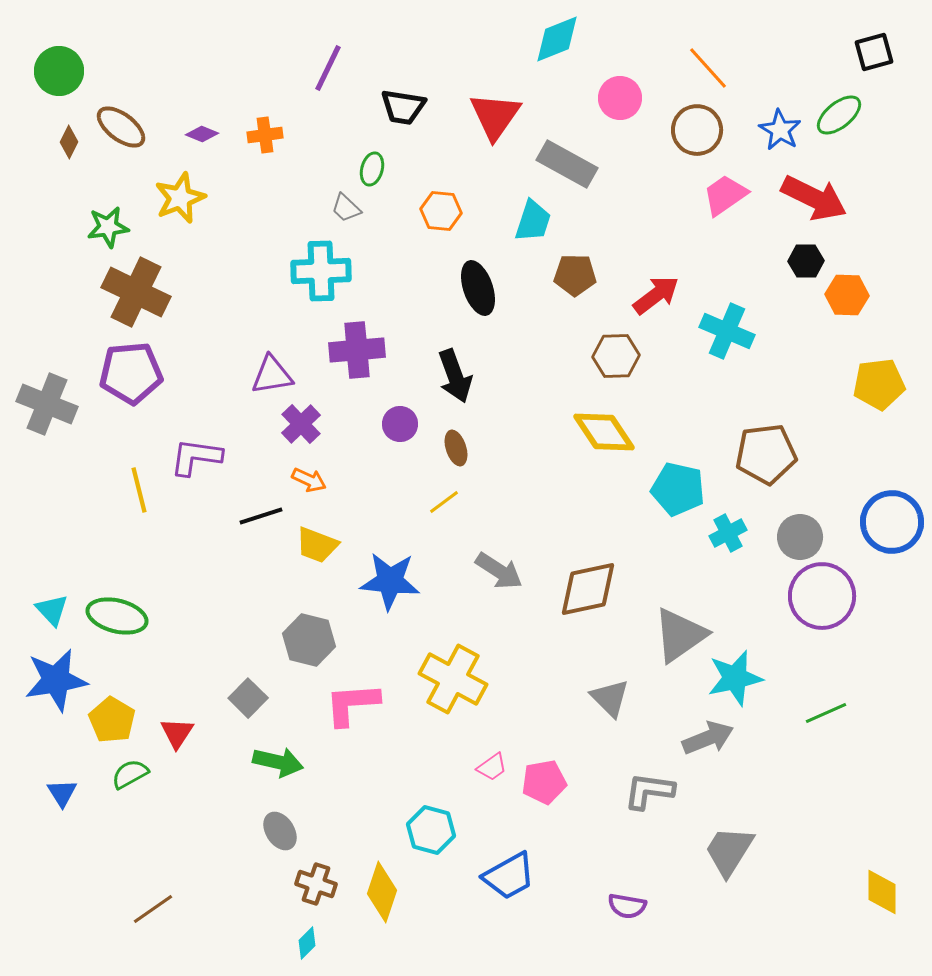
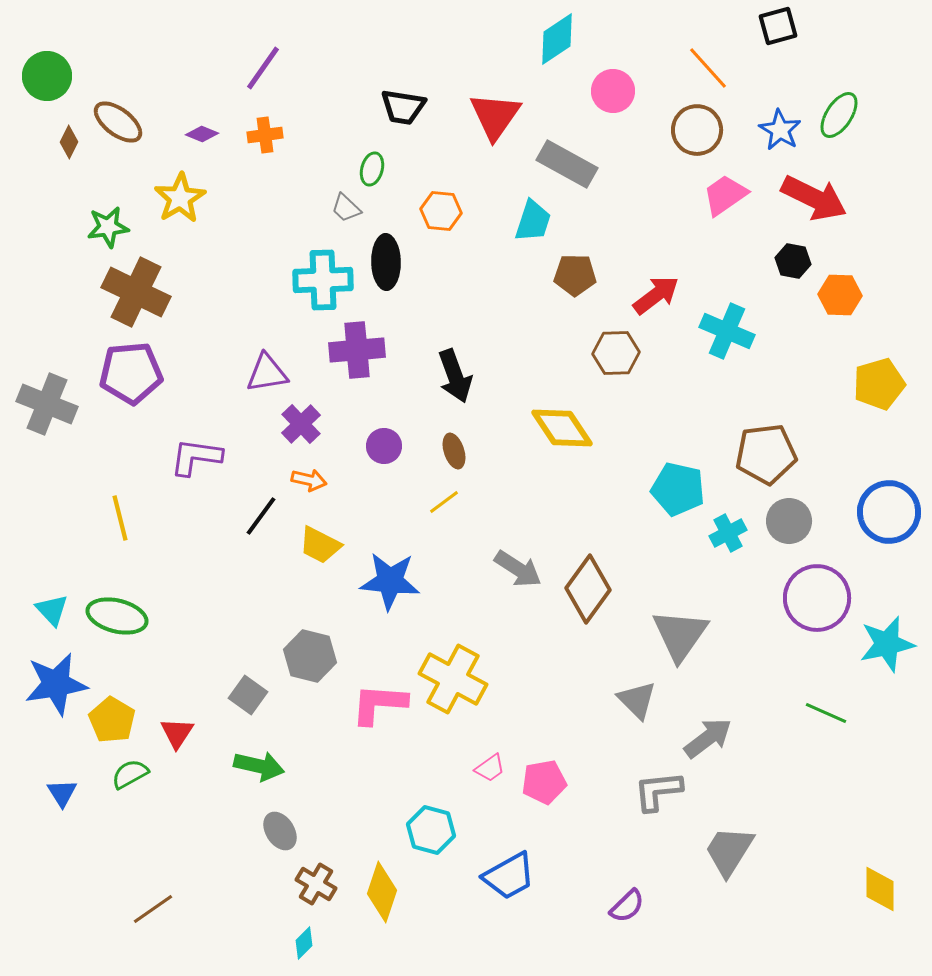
cyan diamond at (557, 39): rotated 12 degrees counterclockwise
black square at (874, 52): moved 96 px left, 26 px up
purple line at (328, 68): moved 65 px left; rotated 9 degrees clockwise
green circle at (59, 71): moved 12 px left, 5 px down
pink circle at (620, 98): moved 7 px left, 7 px up
green ellipse at (839, 115): rotated 18 degrees counterclockwise
brown ellipse at (121, 127): moved 3 px left, 5 px up
yellow star at (180, 198): rotated 9 degrees counterclockwise
black hexagon at (806, 261): moved 13 px left; rotated 12 degrees clockwise
cyan cross at (321, 271): moved 2 px right, 9 px down
black ellipse at (478, 288): moved 92 px left, 26 px up; rotated 18 degrees clockwise
orange hexagon at (847, 295): moved 7 px left
brown hexagon at (616, 356): moved 3 px up
purple triangle at (272, 375): moved 5 px left, 2 px up
yellow pentagon at (879, 384): rotated 9 degrees counterclockwise
purple circle at (400, 424): moved 16 px left, 22 px down
yellow diamond at (604, 432): moved 42 px left, 4 px up
brown ellipse at (456, 448): moved 2 px left, 3 px down
orange arrow at (309, 480): rotated 12 degrees counterclockwise
yellow line at (139, 490): moved 19 px left, 28 px down
black line at (261, 516): rotated 36 degrees counterclockwise
blue circle at (892, 522): moved 3 px left, 10 px up
gray circle at (800, 537): moved 11 px left, 16 px up
yellow trapezoid at (317, 545): moved 3 px right; rotated 6 degrees clockwise
gray arrow at (499, 571): moved 19 px right, 2 px up
brown diamond at (588, 589): rotated 42 degrees counterclockwise
purple circle at (822, 596): moved 5 px left, 2 px down
gray triangle at (680, 635): rotated 20 degrees counterclockwise
gray hexagon at (309, 640): moved 1 px right, 16 px down
cyan star at (735, 678): moved 152 px right, 34 px up
blue star at (56, 680): moved 4 px down
gray square at (248, 698): moved 3 px up; rotated 9 degrees counterclockwise
gray triangle at (610, 698): moved 27 px right, 2 px down
pink L-shape at (352, 704): moved 27 px right; rotated 8 degrees clockwise
green line at (826, 713): rotated 48 degrees clockwise
gray arrow at (708, 738): rotated 15 degrees counterclockwise
green arrow at (278, 762): moved 19 px left, 4 px down
pink trapezoid at (492, 767): moved 2 px left, 1 px down
gray L-shape at (649, 791): moved 9 px right; rotated 14 degrees counterclockwise
brown cross at (316, 884): rotated 12 degrees clockwise
yellow diamond at (882, 892): moved 2 px left, 3 px up
purple semicircle at (627, 906): rotated 54 degrees counterclockwise
cyan diamond at (307, 943): moved 3 px left
